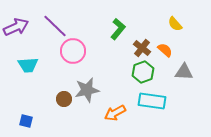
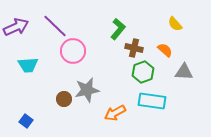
brown cross: moved 8 px left; rotated 24 degrees counterclockwise
blue square: rotated 24 degrees clockwise
